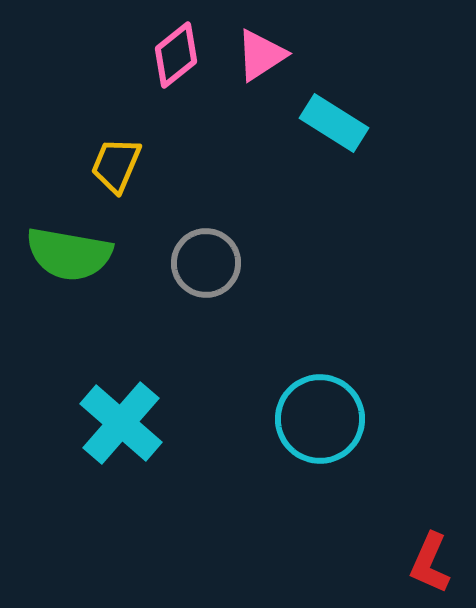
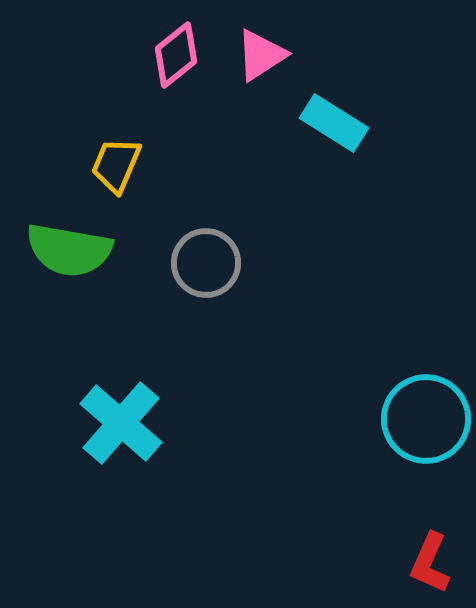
green semicircle: moved 4 px up
cyan circle: moved 106 px right
